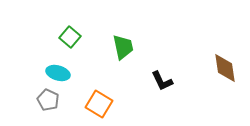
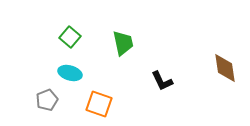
green trapezoid: moved 4 px up
cyan ellipse: moved 12 px right
gray pentagon: moved 1 px left; rotated 25 degrees clockwise
orange square: rotated 12 degrees counterclockwise
